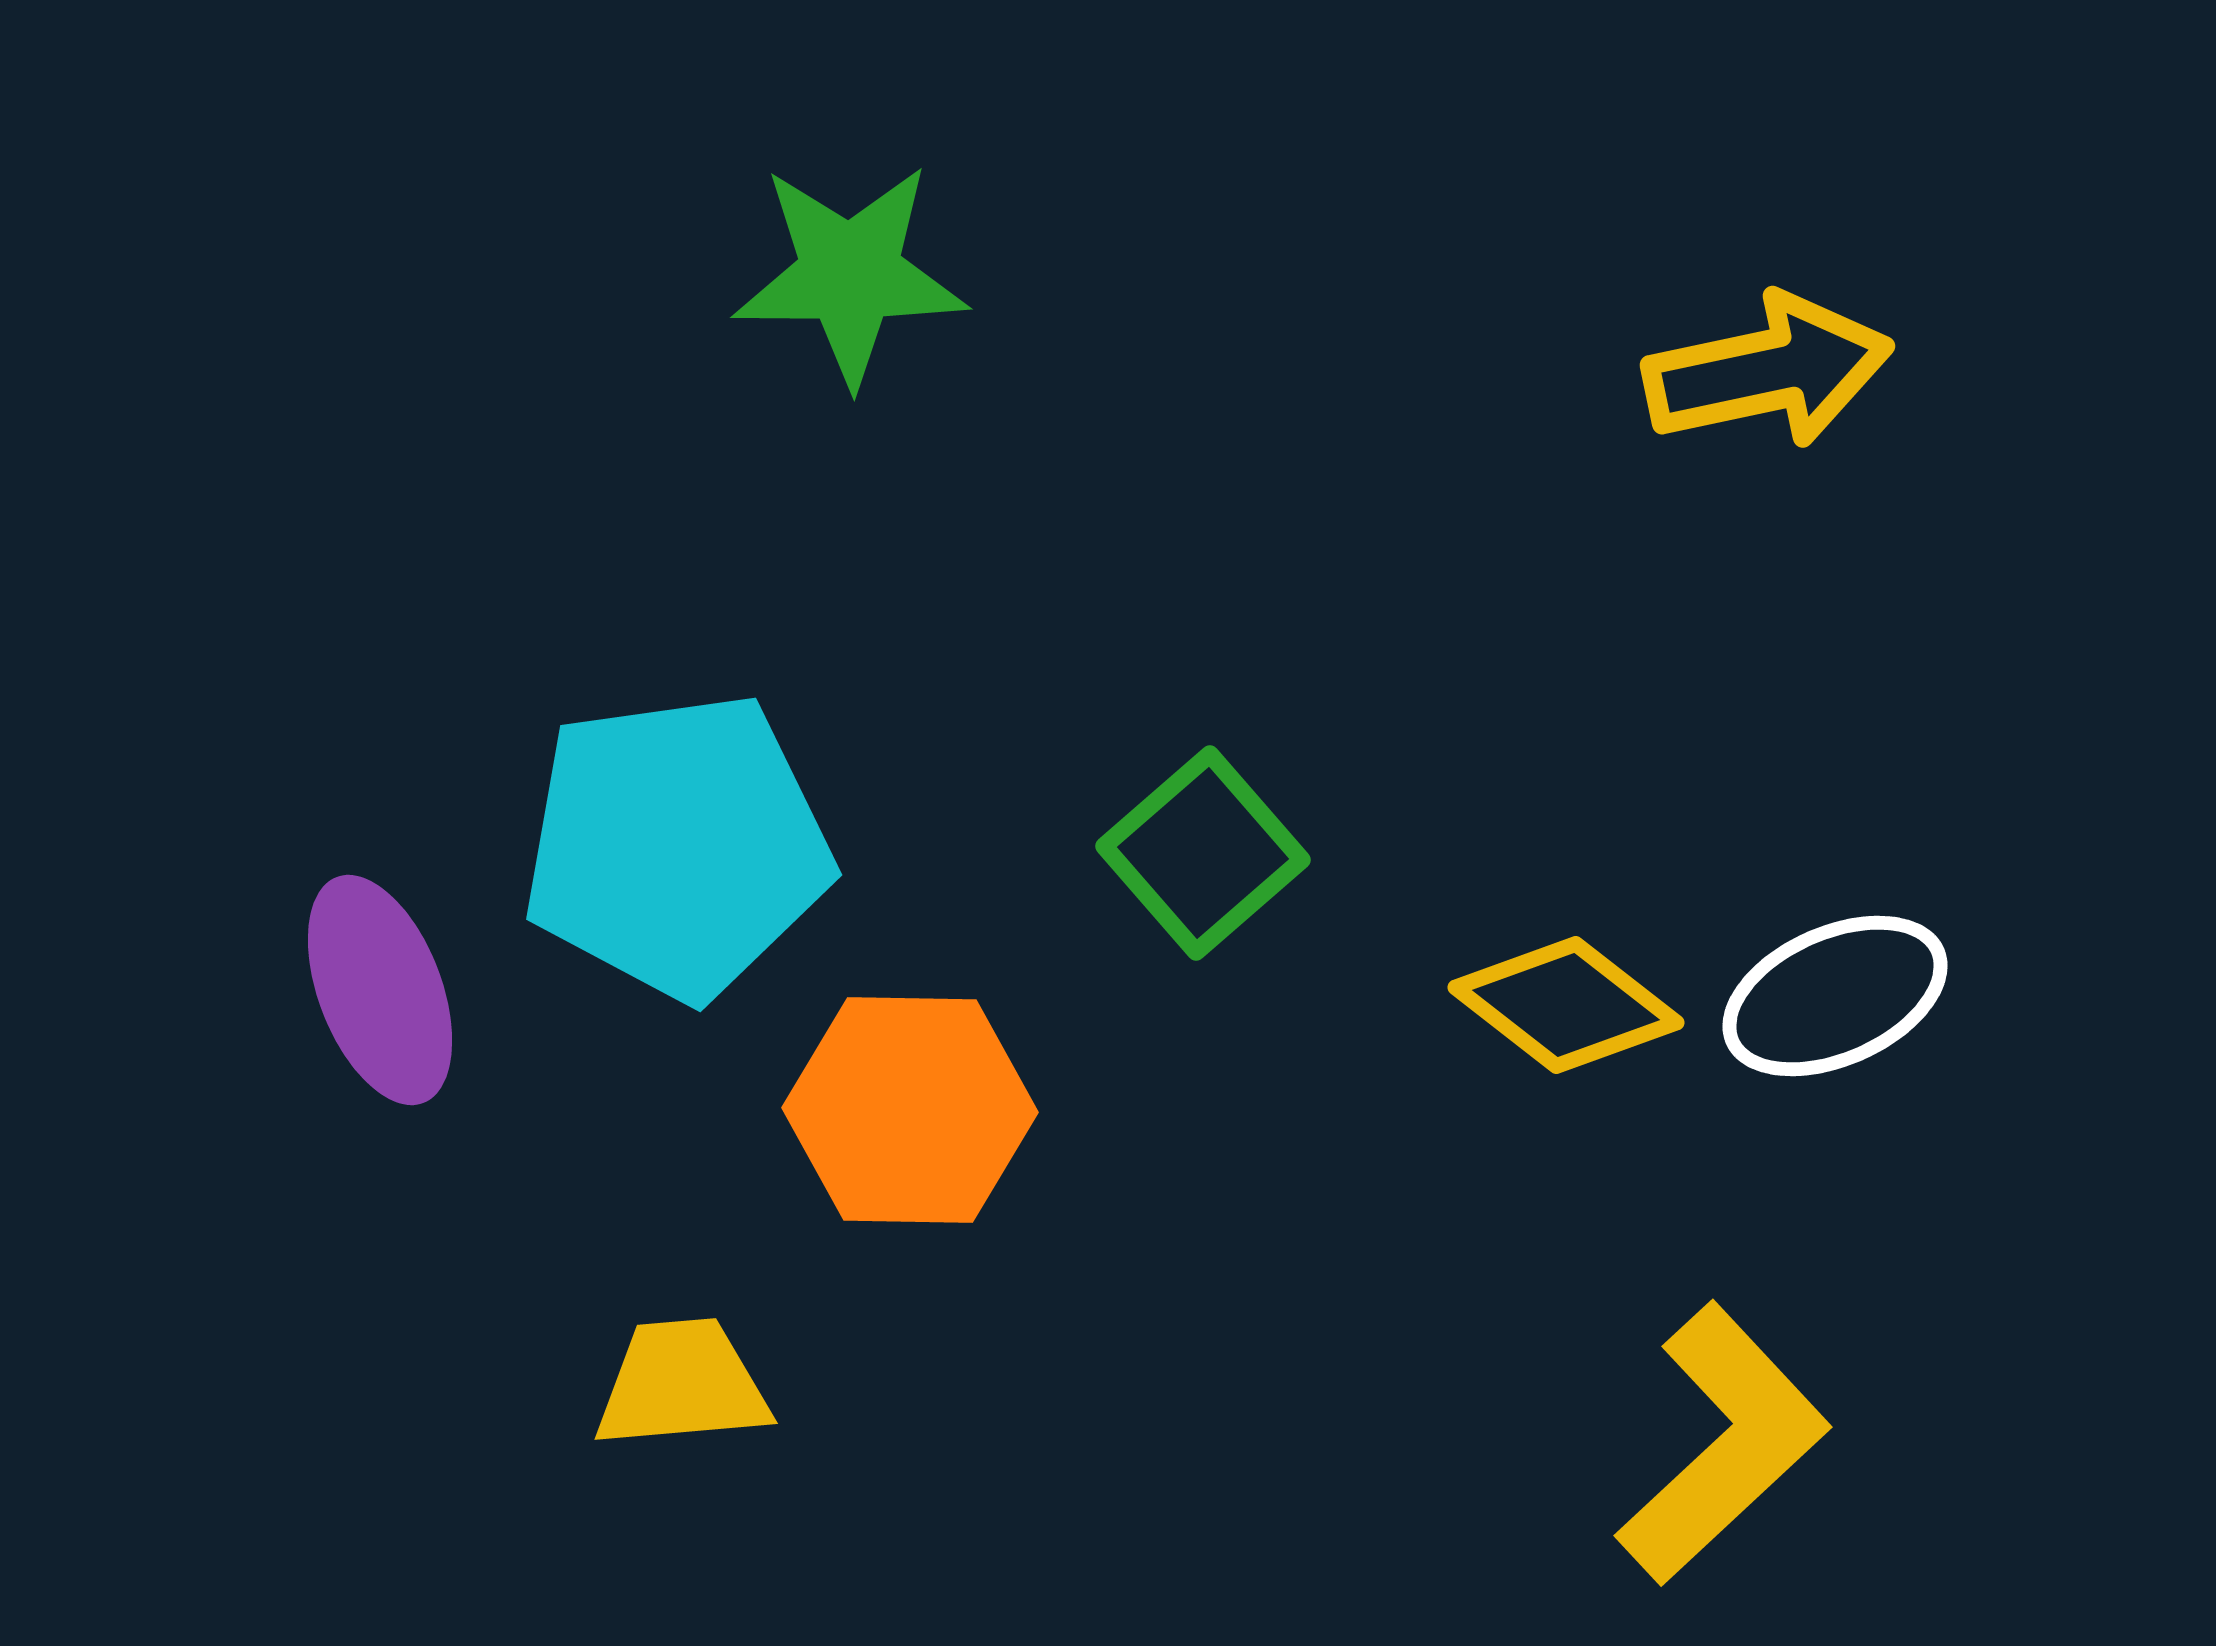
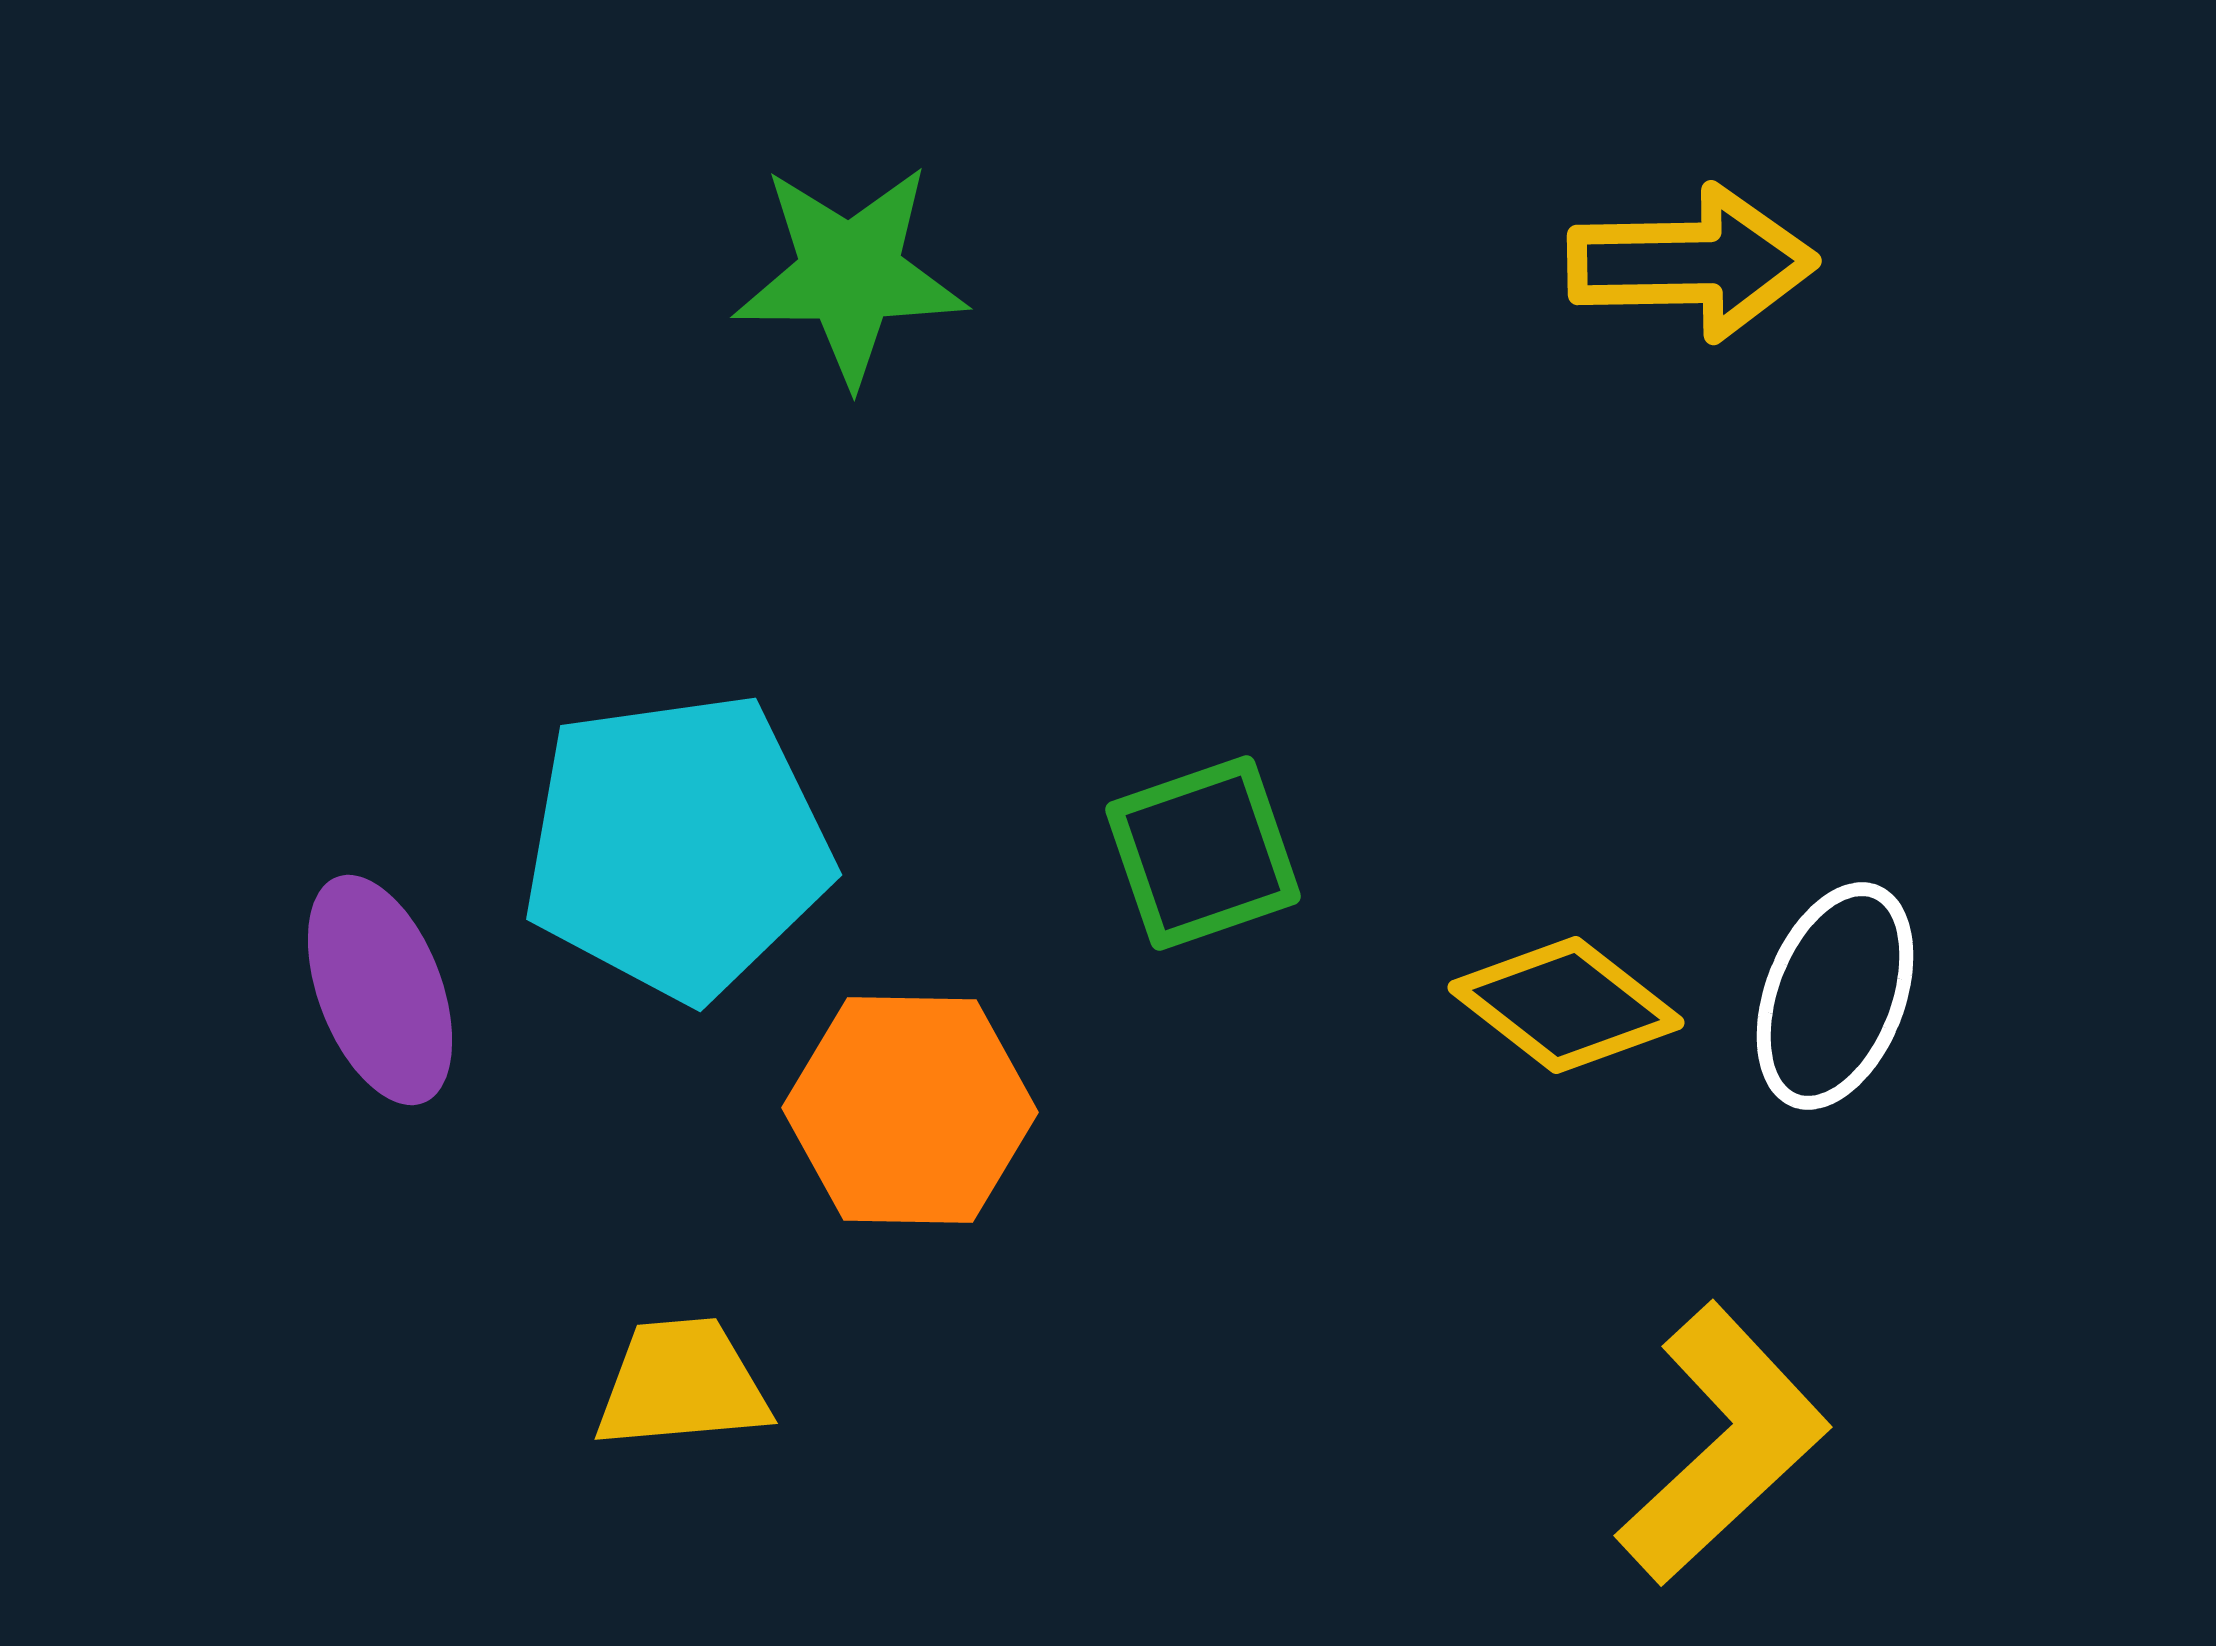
yellow arrow: moved 76 px left, 108 px up; rotated 11 degrees clockwise
green square: rotated 22 degrees clockwise
white ellipse: rotated 45 degrees counterclockwise
